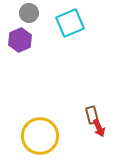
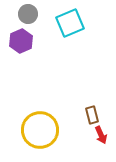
gray circle: moved 1 px left, 1 px down
purple hexagon: moved 1 px right, 1 px down
red arrow: moved 2 px right, 7 px down
yellow circle: moved 6 px up
